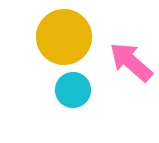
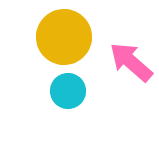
cyan circle: moved 5 px left, 1 px down
